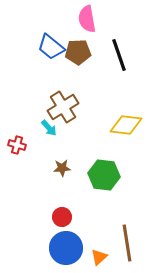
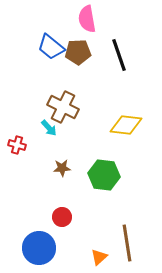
brown cross: rotated 32 degrees counterclockwise
blue circle: moved 27 px left
